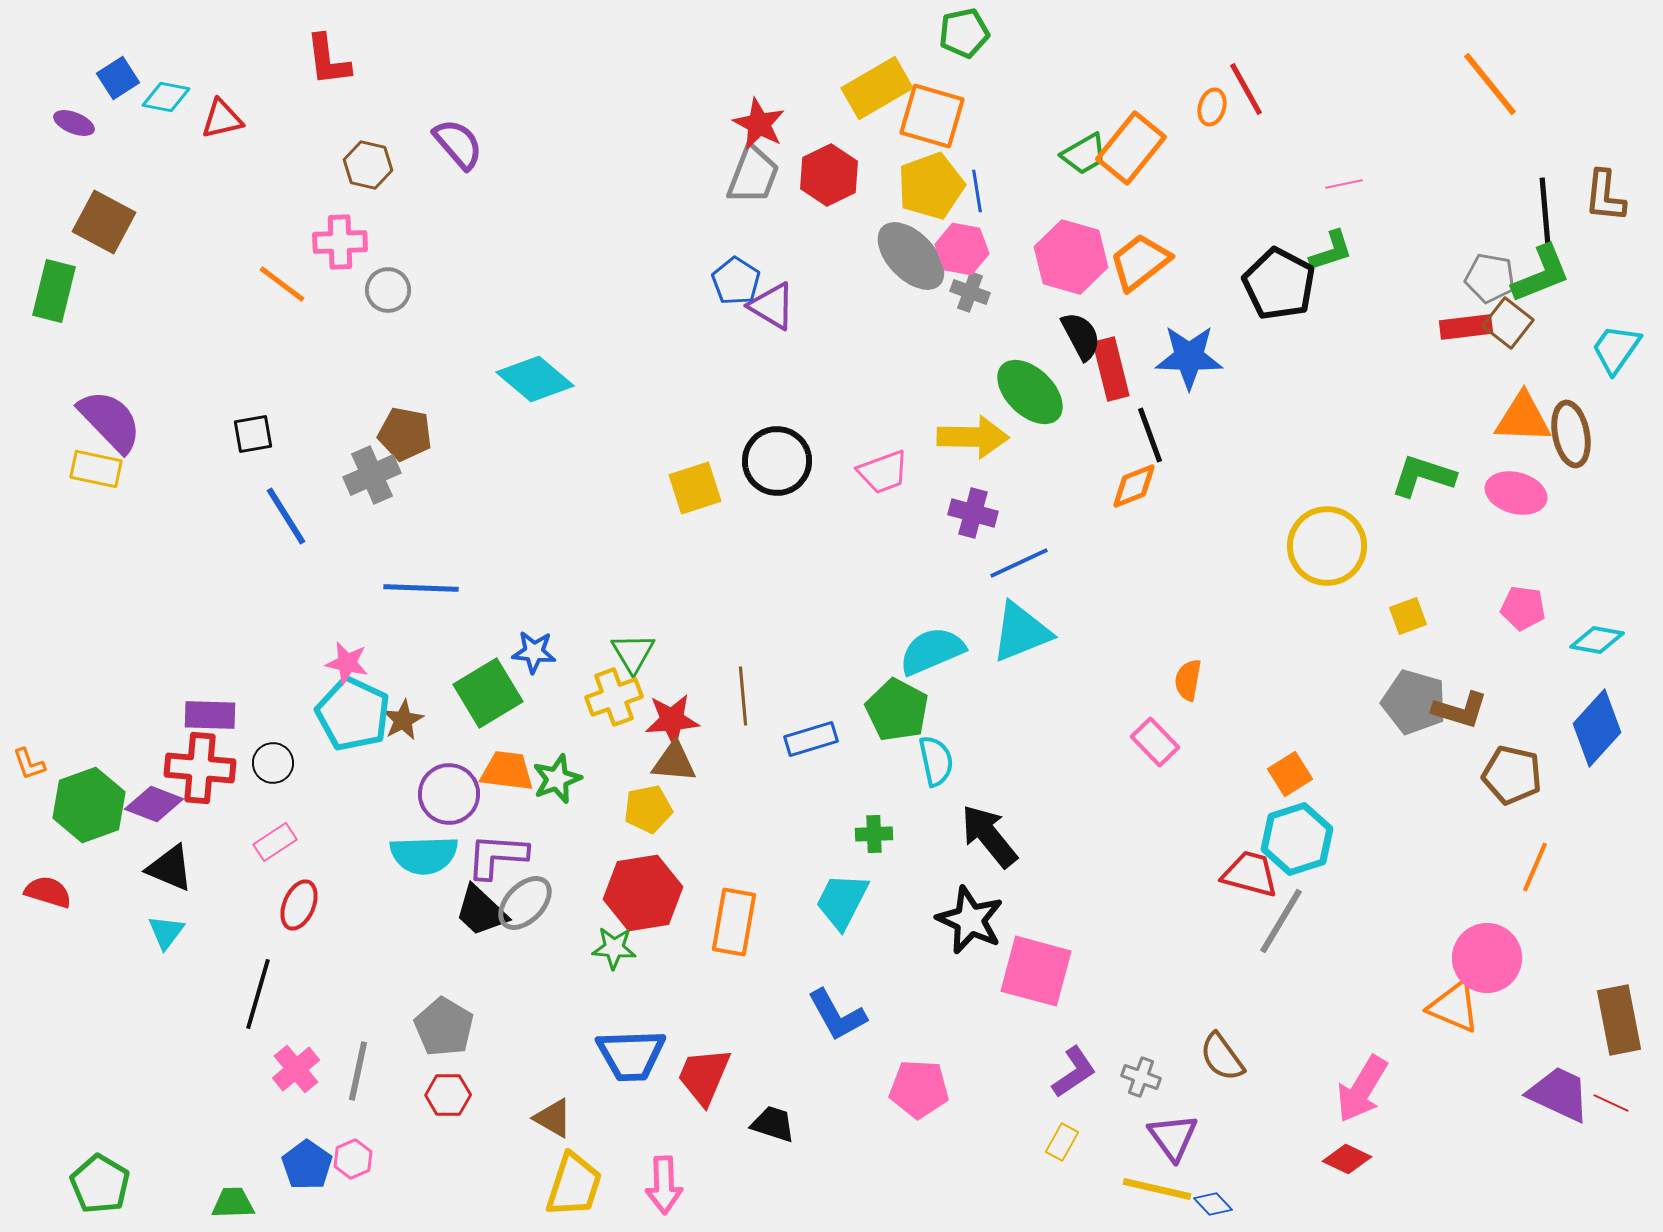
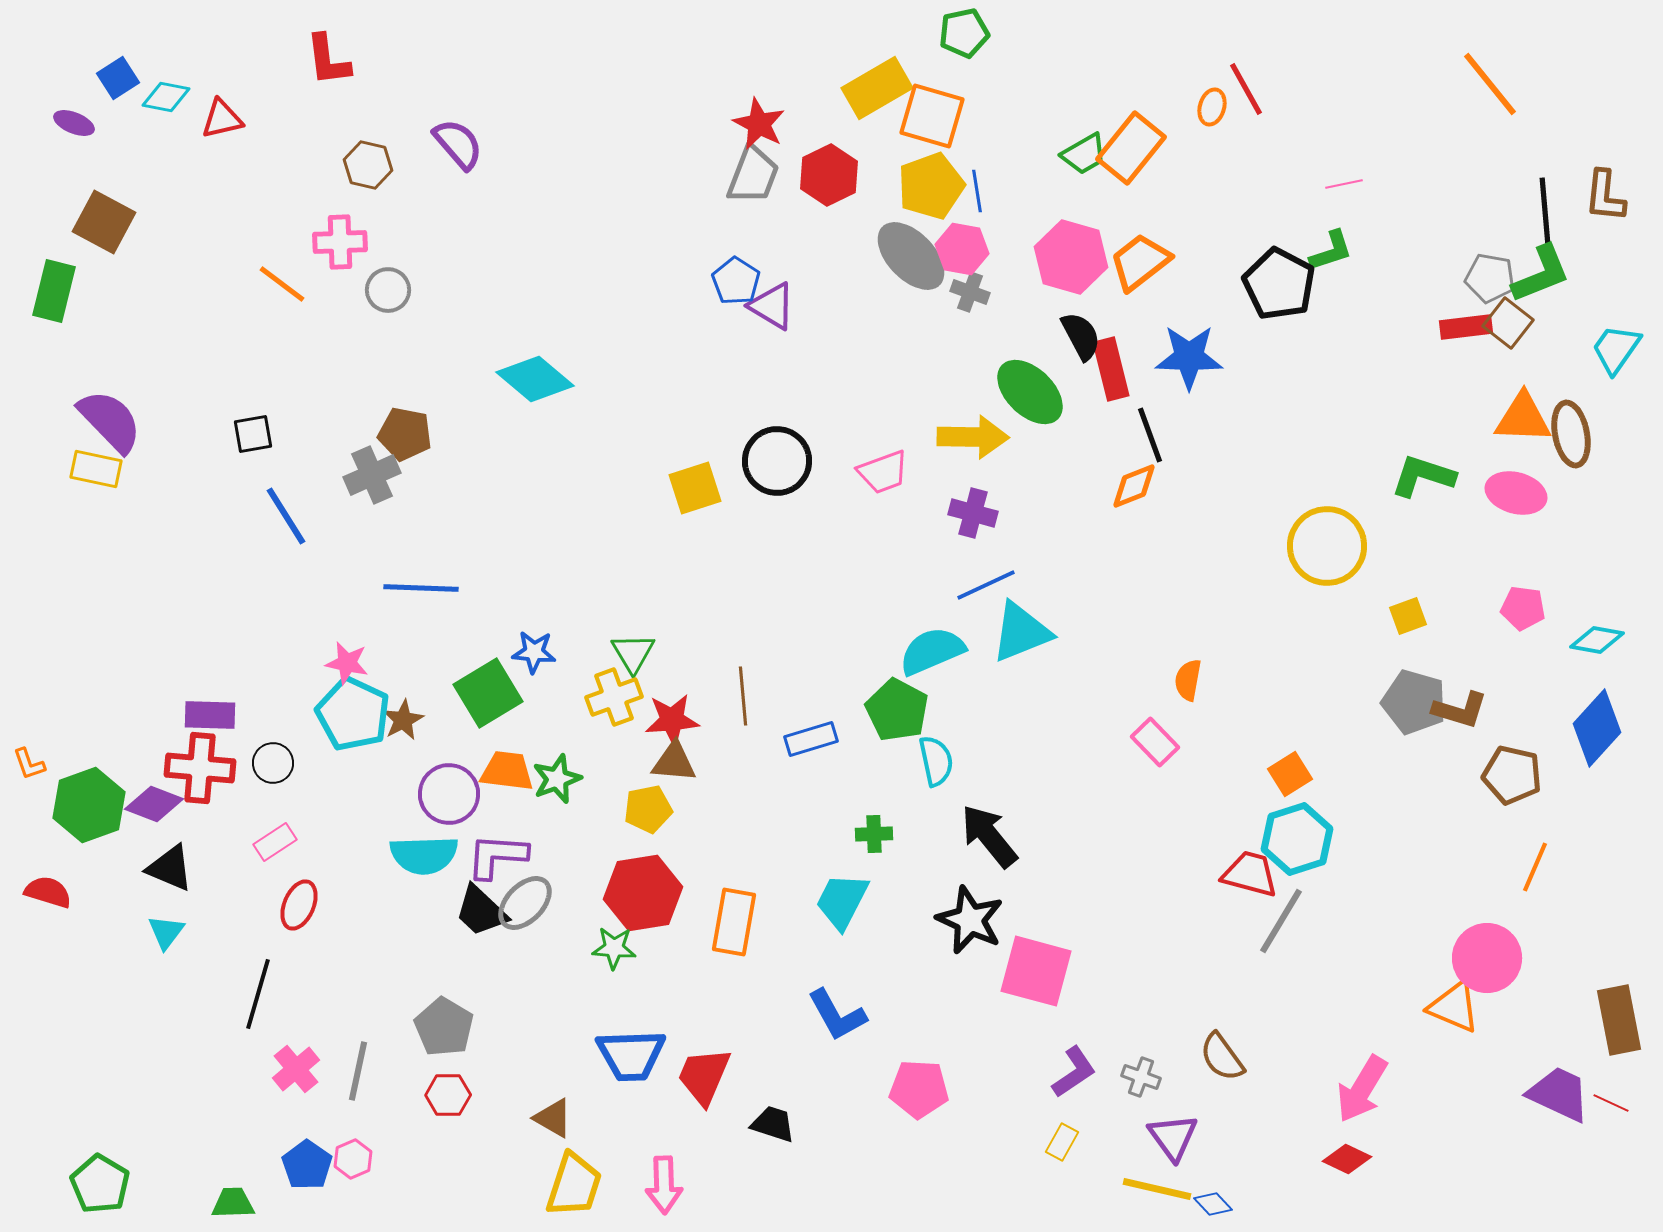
blue line at (1019, 563): moved 33 px left, 22 px down
